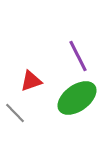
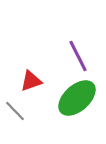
green ellipse: rotated 6 degrees counterclockwise
gray line: moved 2 px up
